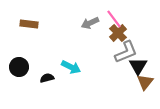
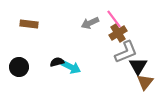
brown cross: rotated 12 degrees clockwise
black semicircle: moved 10 px right, 16 px up
